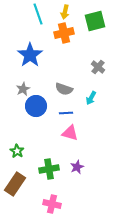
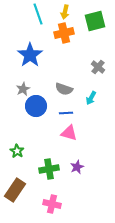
pink triangle: moved 1 px left
brown rectangle: moved 6 px down
